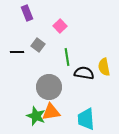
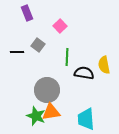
green line: rotated 12 degrees clockwise
yellow semicircle: moved 2 px up
gray circle: moved 2 px left, 3 px down
